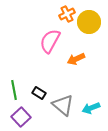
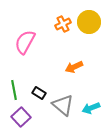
orange cross: moved 4 px left, 10 px down
pink semicircle: moved 25 px left, 1 px down
orange arrow: moved 2 px left, 8 px down
